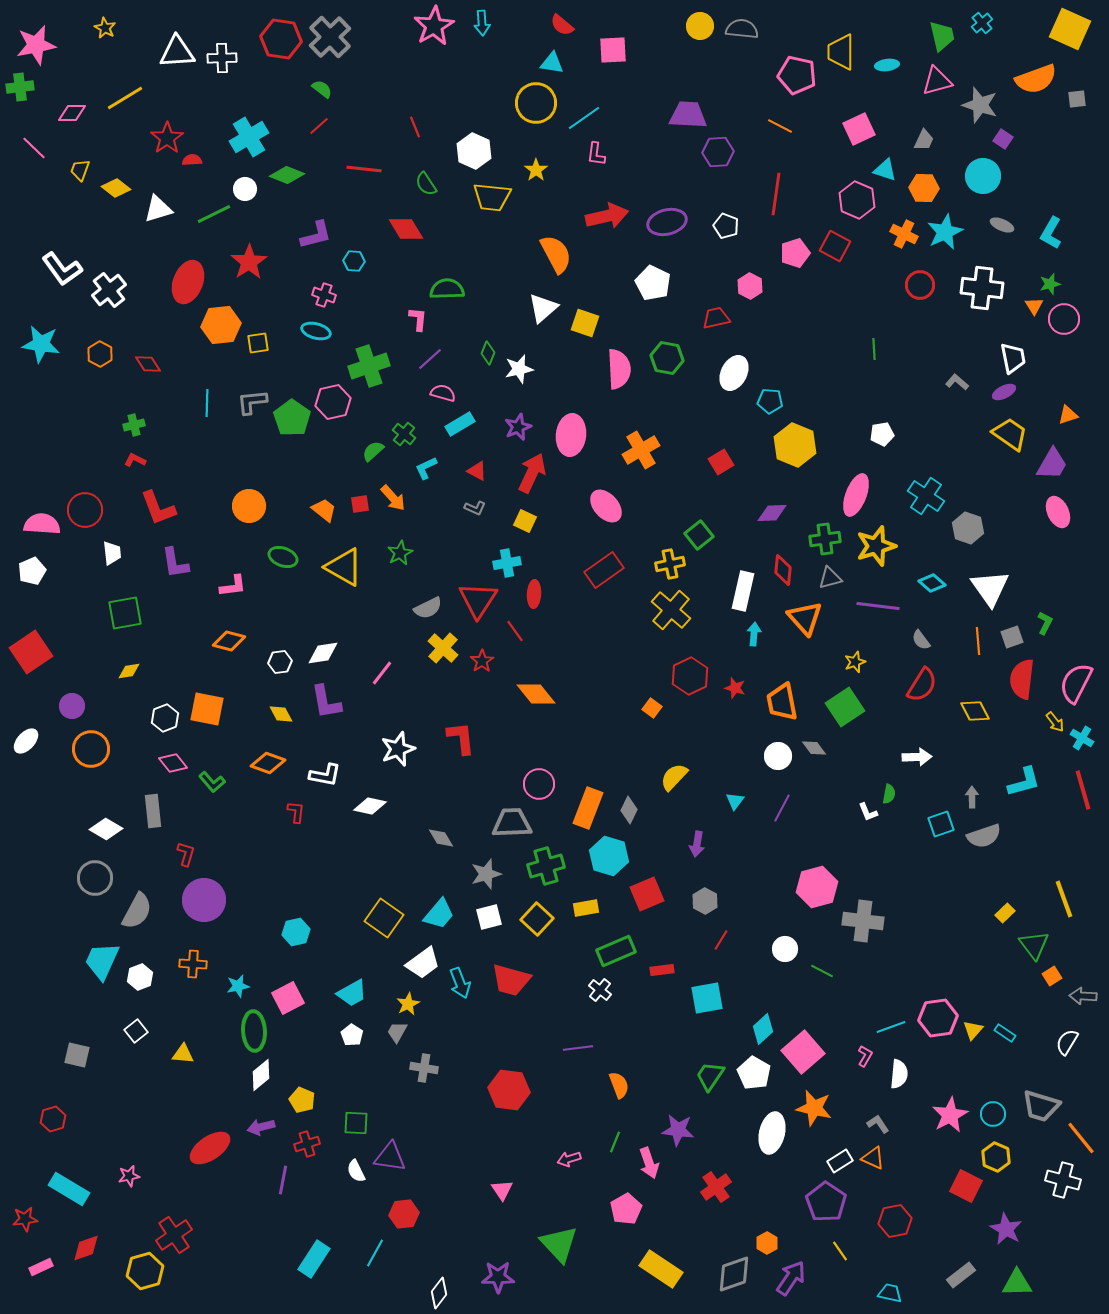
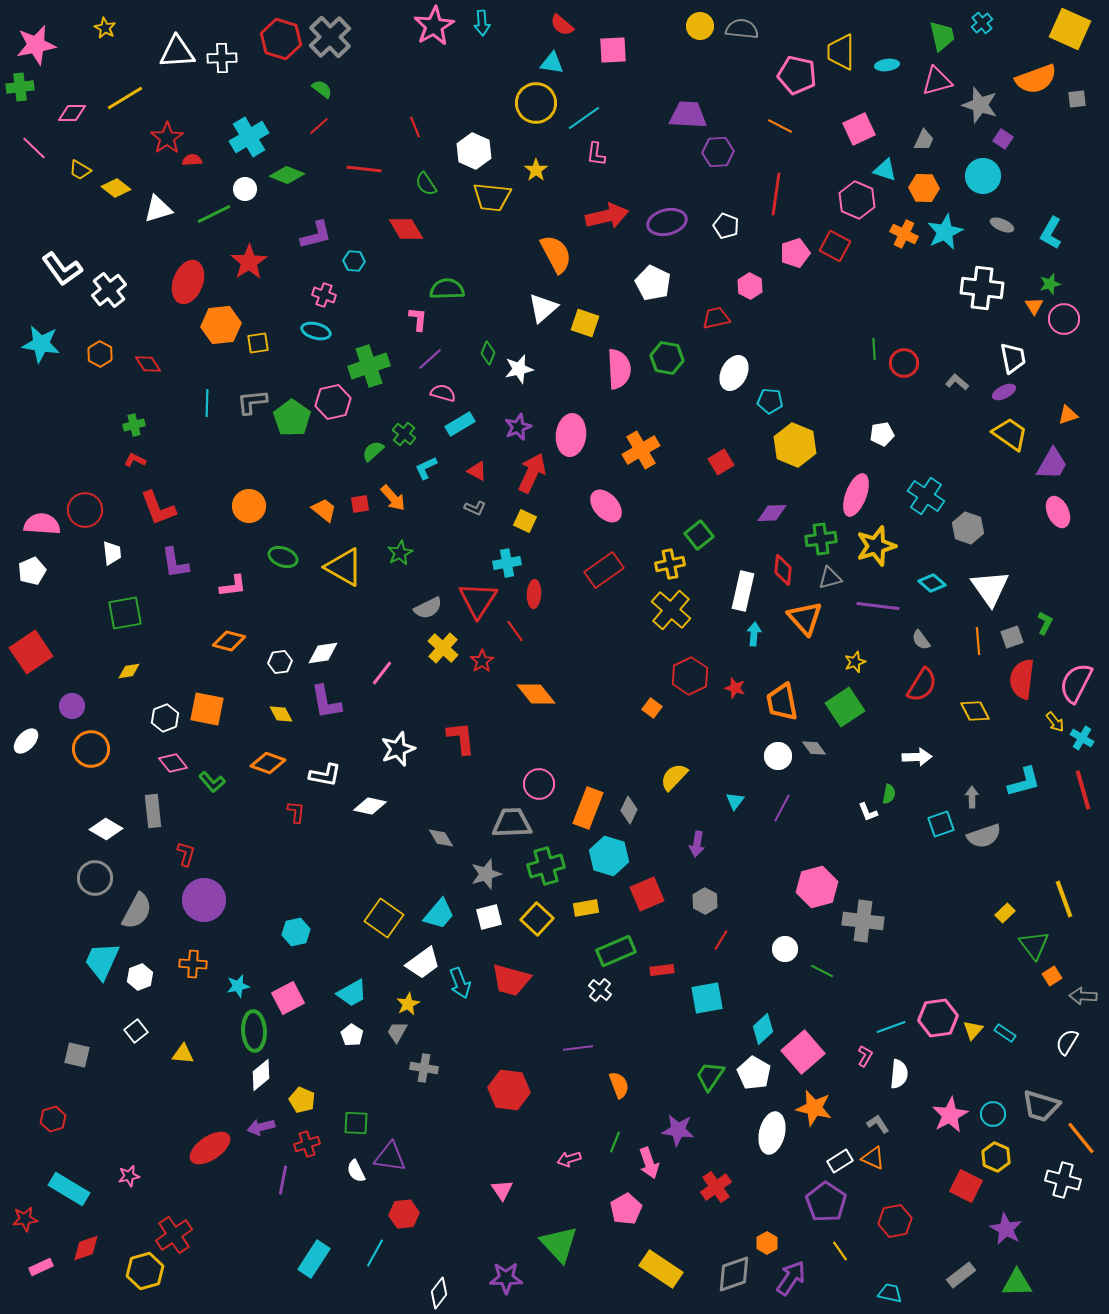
red hexagon at (281, 39): rotated 9 degrees clockwise
yellow trapezoid at (80, 170): rotated 80 degrees counterclockwise
red circle at (920, 285): moved 16 px left, 78 px down
green cross at (825, 539): moved 4 px left
purple star at (498, 1277): moved 8 px right, 1 px down
